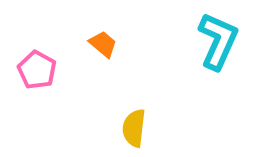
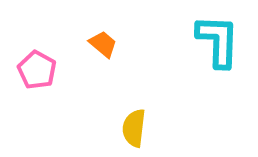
cyan L-shape: rotated 22 degrees counterclockwise
